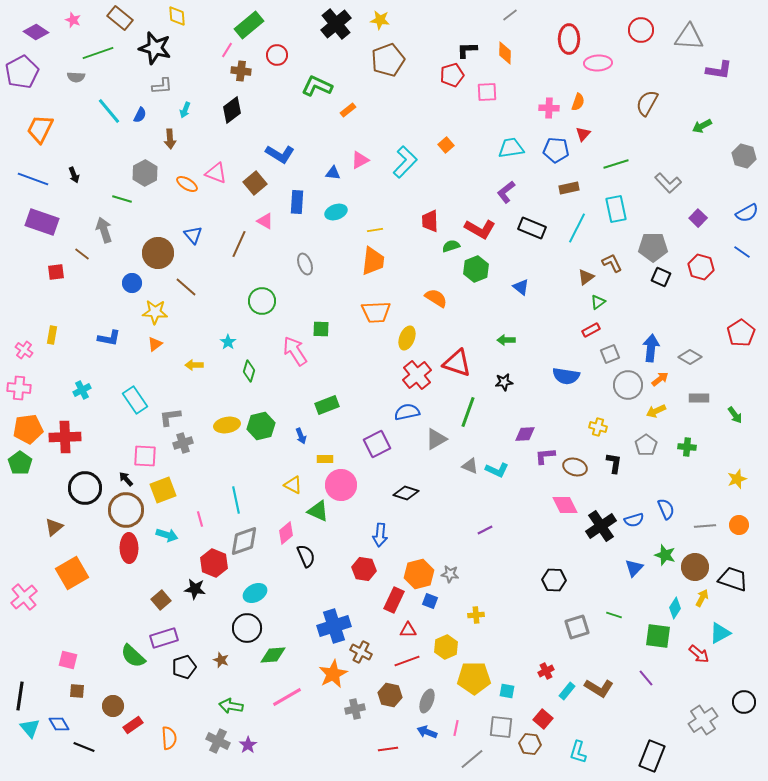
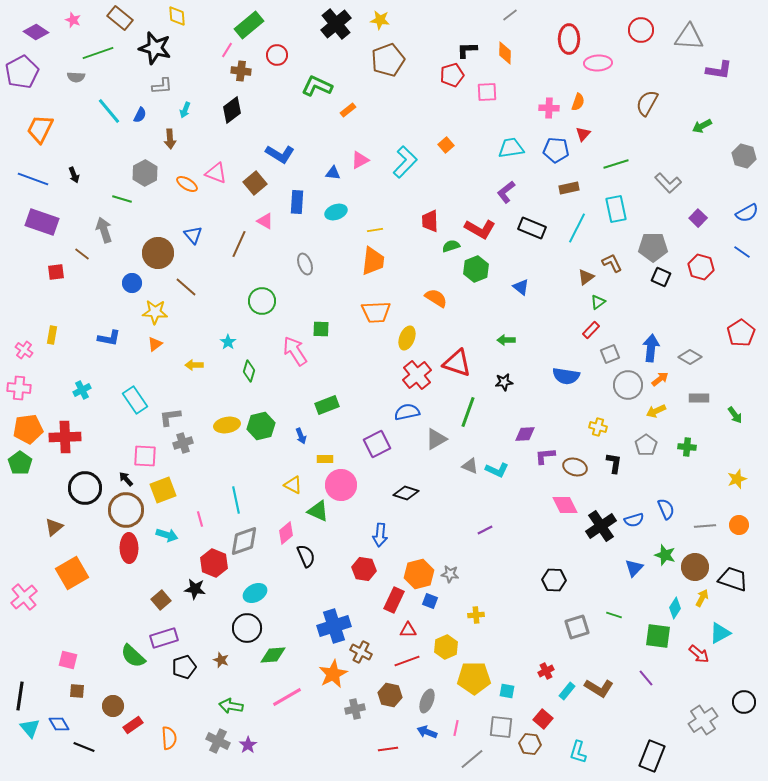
red rectangle at (591, 330): rotated 18 degrees counterclockwise
